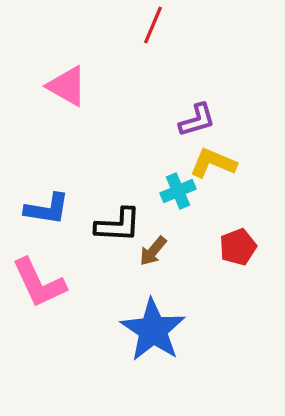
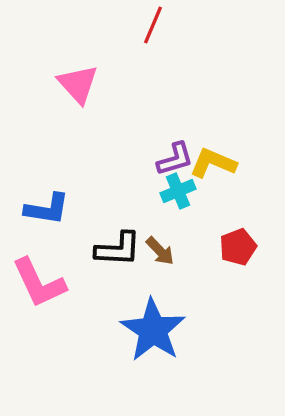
pink triangle: moved 11 px right, 2 px up; rotated 18 degrees clockwise
purple L-shape: moved 22 px left, 39 px down
black L-shape: moved 24 px down
brown arrow: moved 7 px right; rotated 84 degrees counterclockwise
